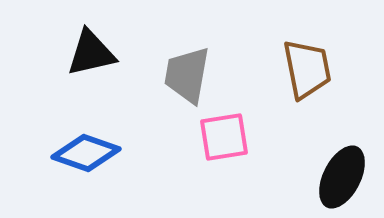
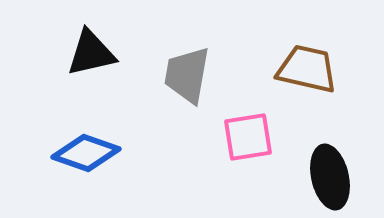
brown trapezoid: rotated 66 degrees counterclockwise
pink square: moved 24 px right
black ellipse: moved 12 px left; rotated 40 degrees counterclockwise
